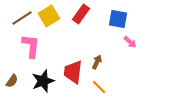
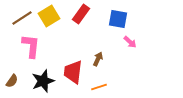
brown arrow: moved 1 px right, 3 px up
orange line: rotated 63 degrees counterclockwise
